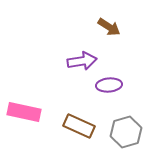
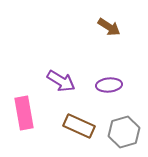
purple arrow: moved 21 px left, 20 px down; rotated 40 degrees clockwise
pink rectangle: moved 1 px down; rotated 68 degrees clockwise
gray hexagon: moved 2 px left
